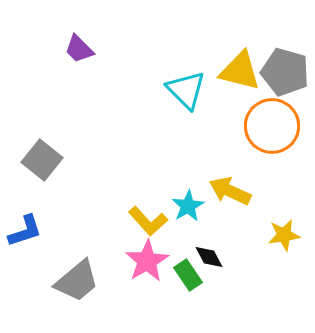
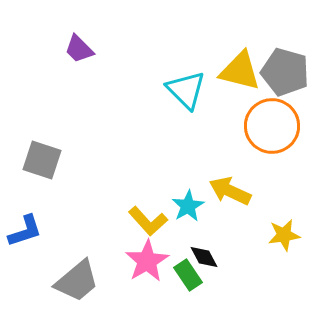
gray square: rotated 21 degrees counterclockwise
black diamond: moved 5 px left
